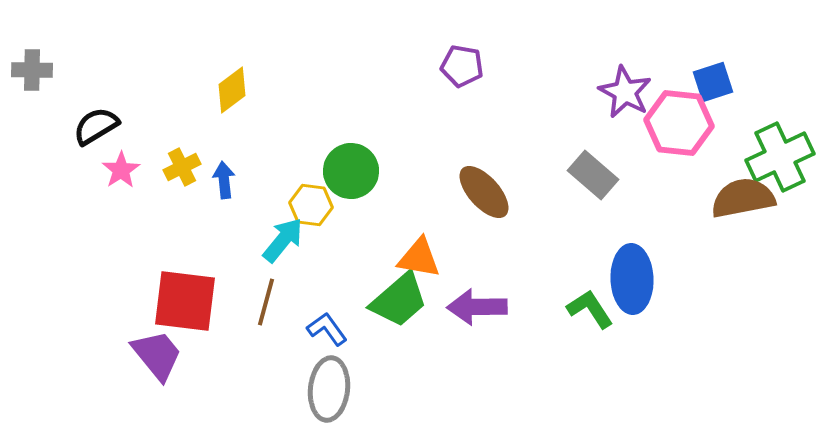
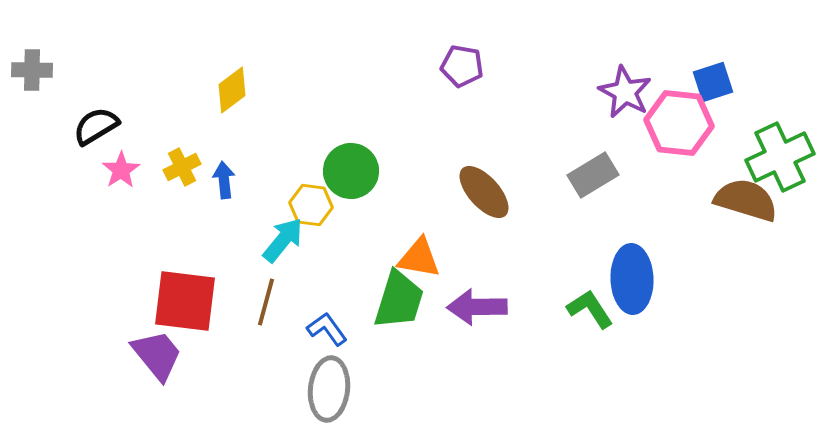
gray rectangle: rotated 72 degrees counterclockwise
brown semicircle: moved 3 px right, 2 px down; rotated 28 degrees clockwise
green trapezoid: rotated 32 degrees counterclockwise
